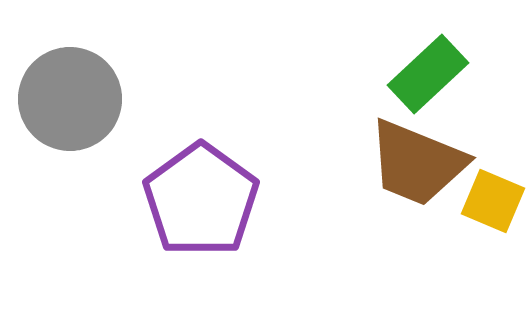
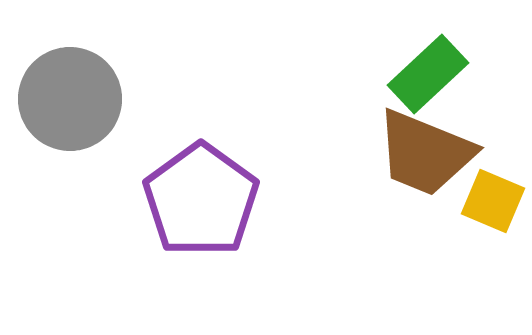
brown trapezoid: moved 8 px right, 10 px up
